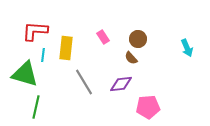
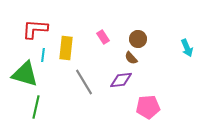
red L-shape: moved 2 px up
purple diamond: moved 4 px up
